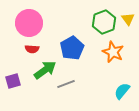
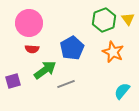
green hexagon: moved 2 px up
